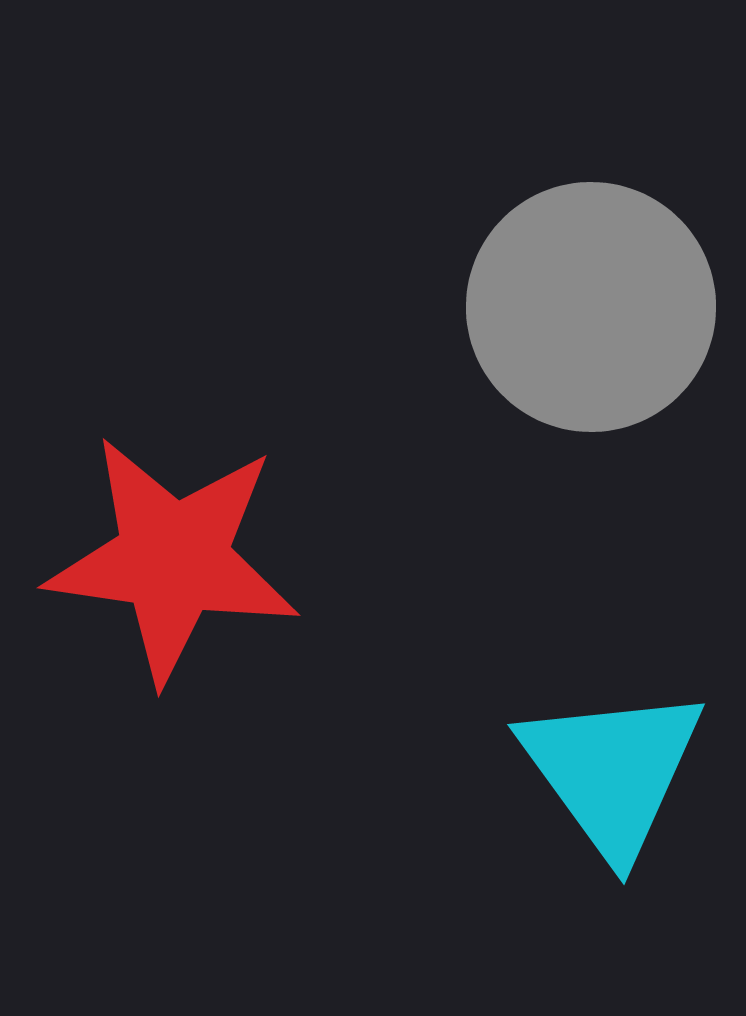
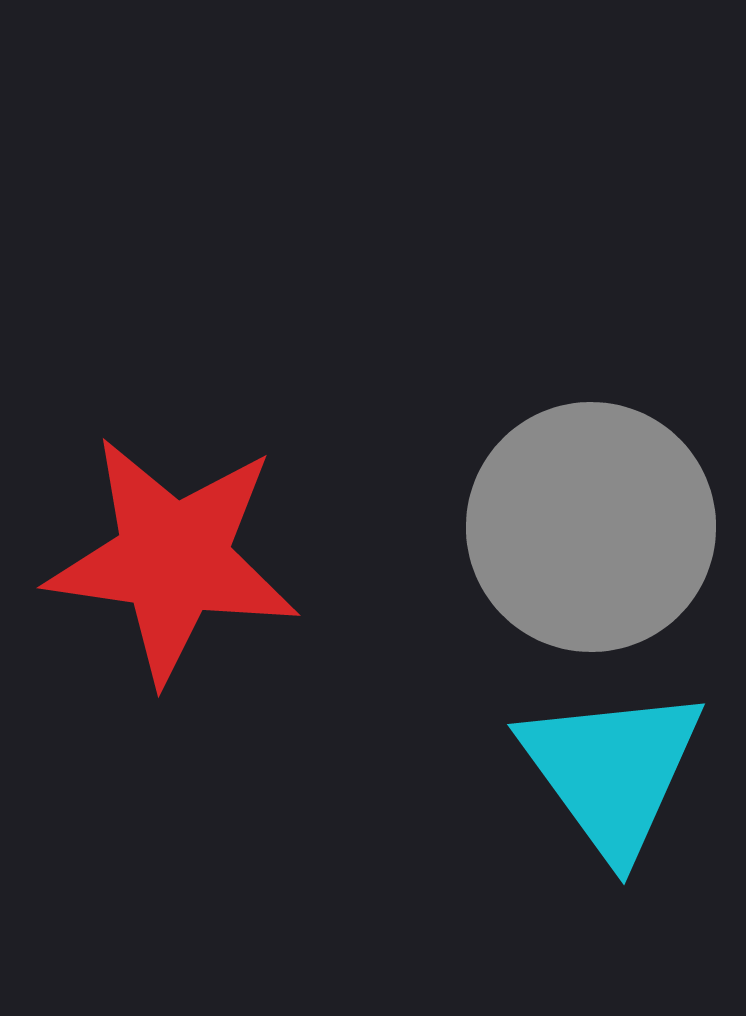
gray circle: moved 220 px down
